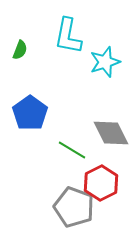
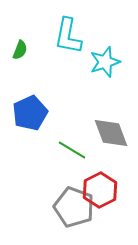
blue pentagon: rotated 12 degrees clockwise
gray diamond: rotated 6 degrees clockwise
red hexagon: moved 1 px left, 7 px down
